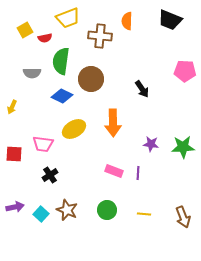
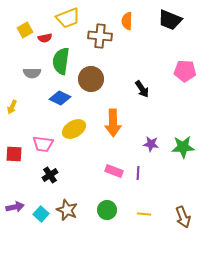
blue diamond: moved 2 px left, 2 px down
